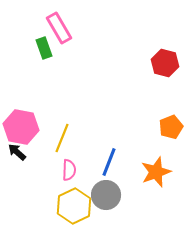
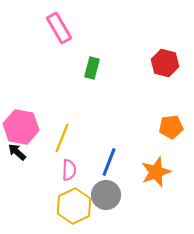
green rectangle: moved 48 px right, 20 px down; rotated 35 degrees clockwise
orange pentagon: rotated 15 degrees clockwise
